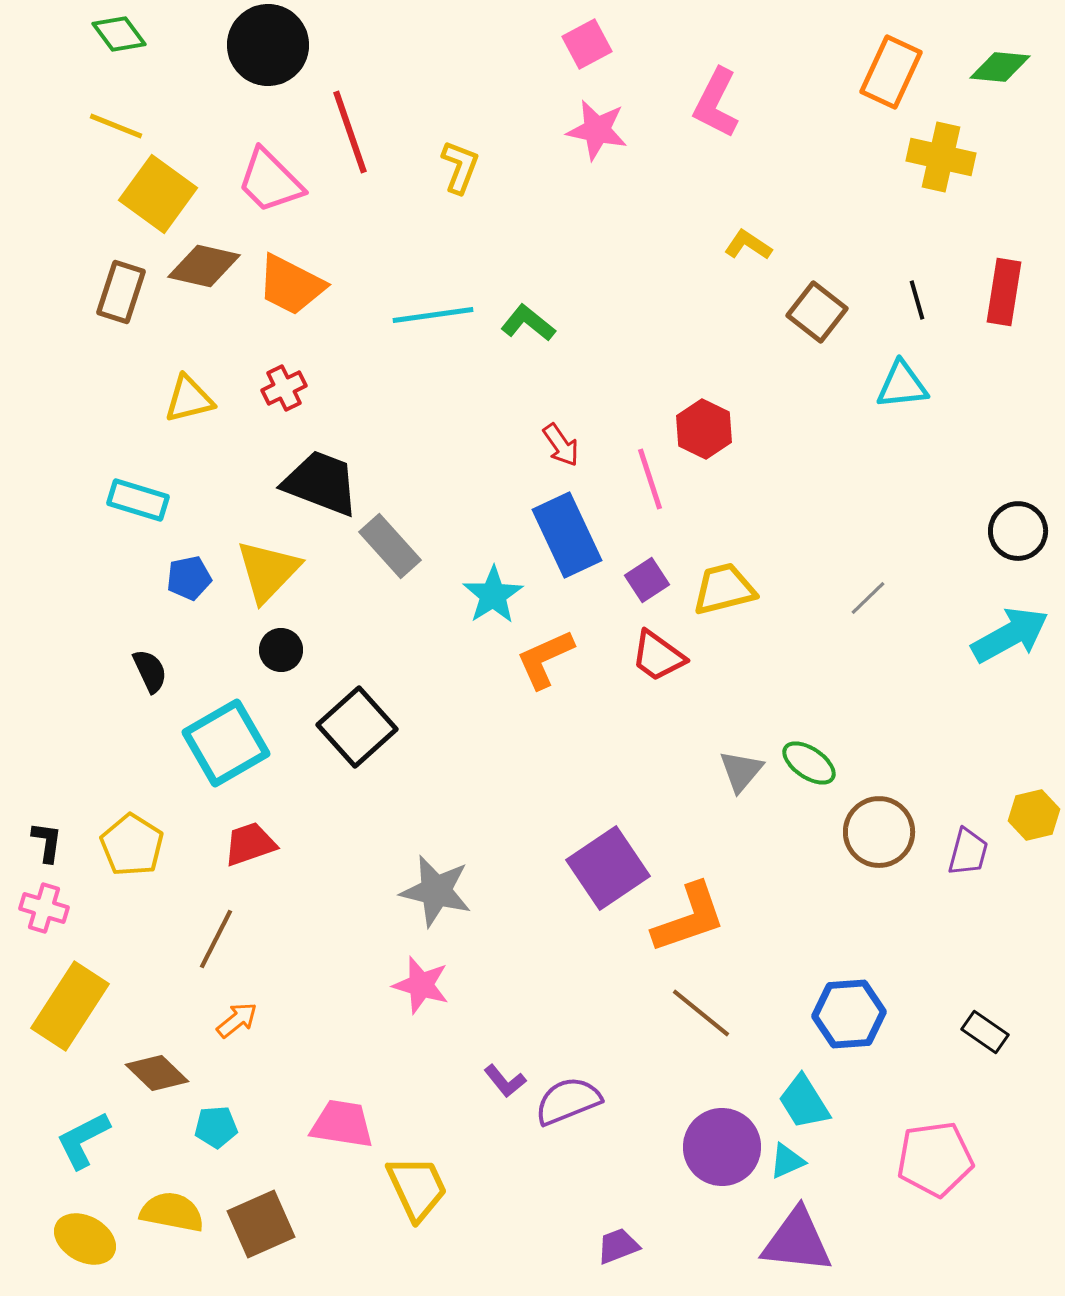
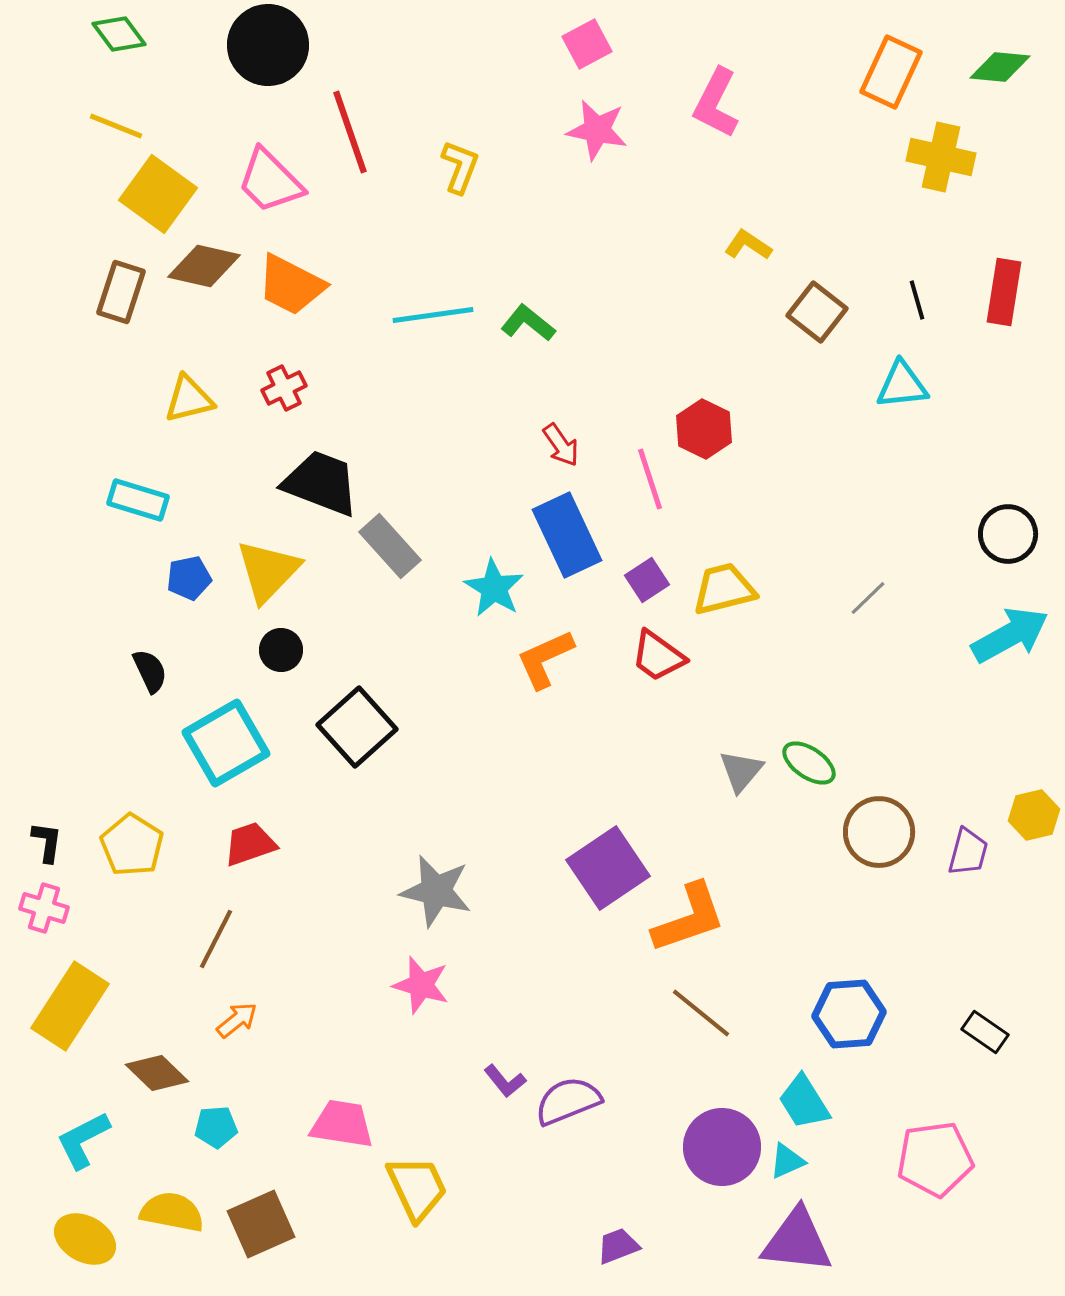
black circle at (1018, 531): moved 10 px left, 3 px down
cyan star at (493, 595): moved 1 px right, 7 px up; rotated 8 degrees counterclockwise
